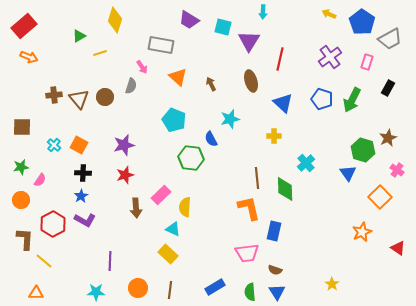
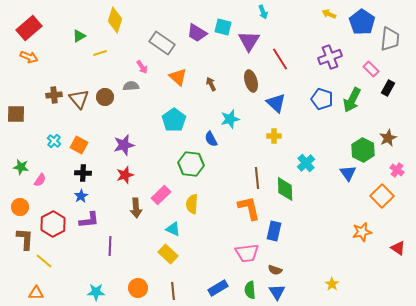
cyan arrow at (263, 12): rotated 24 degrees counterclockwise
purple trapezoid at (189, 20): moved 8 px right, 13 px down
red rectangle at (24, 26): moved 5 px right, 2 px down
gray trapezoid at (390, 39): rotated 55 degrees counterclockwise
gray rectangle at (161, 45): moved 1 px right, 2 px up; rotated 25 degrees clockwise
purple cross at (330, 57): rotated 15 degrees clockwise
red line at (280, 59): rotated 45 degrees counterclockwise
pink rectangle at (367, 62): moved 4 px right, 7 px down; rotated 63 degrees counterclockwise
gray semicircle at (131, 86): rotated 112 degrees counterclockwise
blue triangle at (283, 103): moved 7 px left
cyan pentagon at (174, 120): rotated 15 degrees clockwise
brown square at (22, 127): moved 6 px left, 13 px up
cyan cross at (54, 145): moved 4 px up
green hexagon at (363, 150): rotated 10 degrees clockwise
green hexagon at (191, 158): moved 6 px down
green star at (21, 167): rotated 21 degrees clockwise
orange square at (380, 197): moved 2 px right, 1 px up
orange circle at (21, 200): moved 1 px left, 7 px down
yellow semicircle at (185, 207): moved 7 px right, 3 px up
purple L-shape at (85, 220): moved 4 px right; rotated 35 degrees counterclockwise
orange star at (362, 232): rotated 12 degrees clockwise
purple line at (110, 261): moved 15 px up
blue rectangle at (215, 287): moved 3 px right, 1 px down
brown line at (170, 290): moved 3 px right, 1 px down; rotated 12 degrees counterclockwise
green semicircle at (250, 292): moved 2 px up
